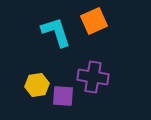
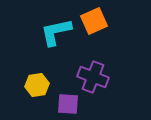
cyan L-shape: rotated 84 degrees counterclockwise
purple cross: rotated 12 degrees clockwise
purple square: moved 5 px right, 8 px down
